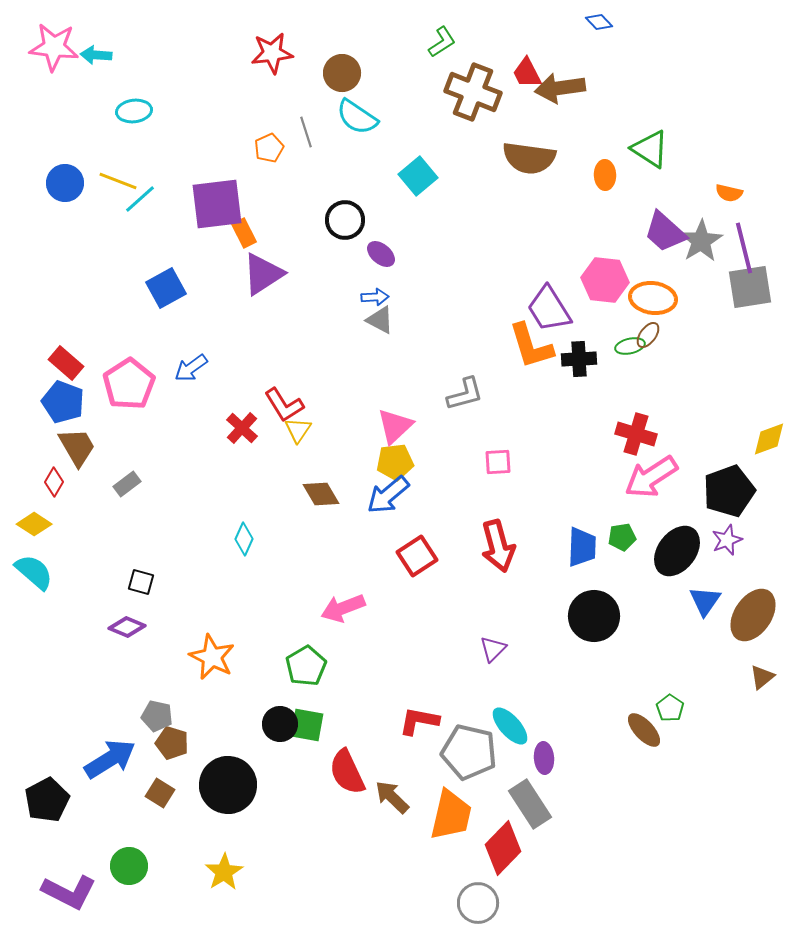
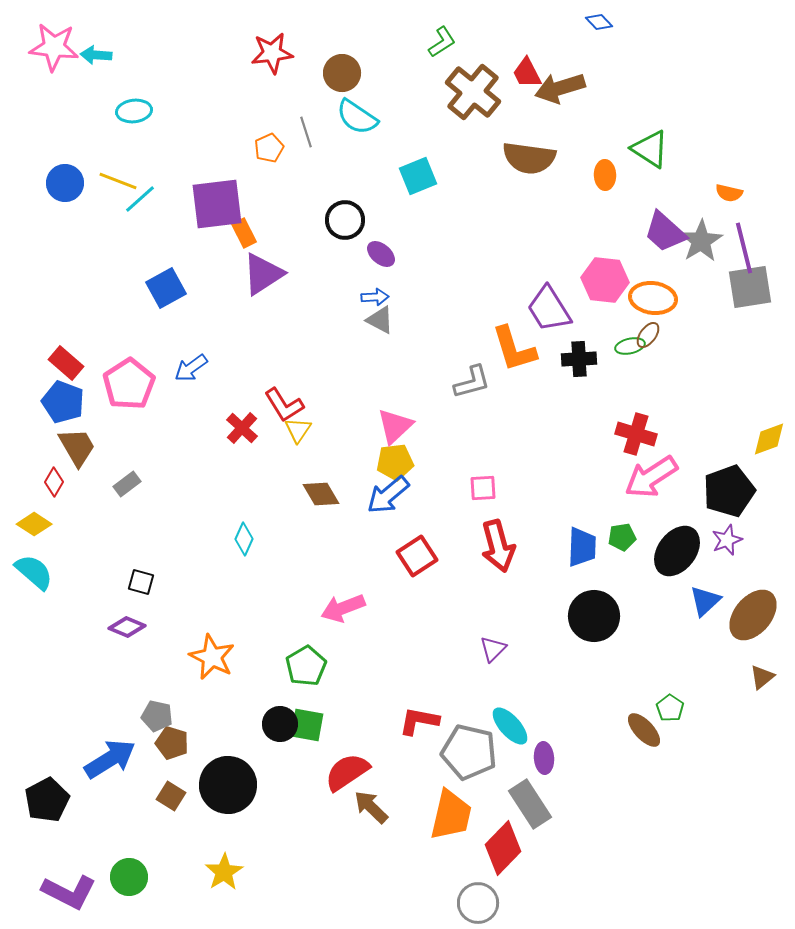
brown arrow at (560, 88): rotated 9 degrees counterclockwise
brown cross at (473, 92): rotated 18 degrees clockwise
cyan square at (418, 176): rotated 18 degrees clockwise
orange L-shape at (531, 346): moved 17 px left, 3 px down
gray L-shape at (465, 394): moved 7 px right, 12 px up
pink square at (498, 462): moved 15 px left, 26 px down
blue triangle at (705, 601): rotated 12 degrees clockwise
brown ellipse at (753, 615): rotated 6 degrees clockwise
red semicircle at (347, 772): rotated 81 degrees clockwise
brown square at (160, 793): moved 11 px right, 3 px down
brown arrow at (392, 797): moved 21 px left, 10 px down
green circle at (129, 866): moved 11 px down
